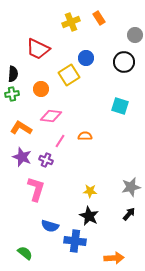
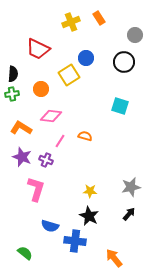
orange semicircle: rotated 16 degrees clockwise
orange arrow: rotated 126 degrees counterclockwise
